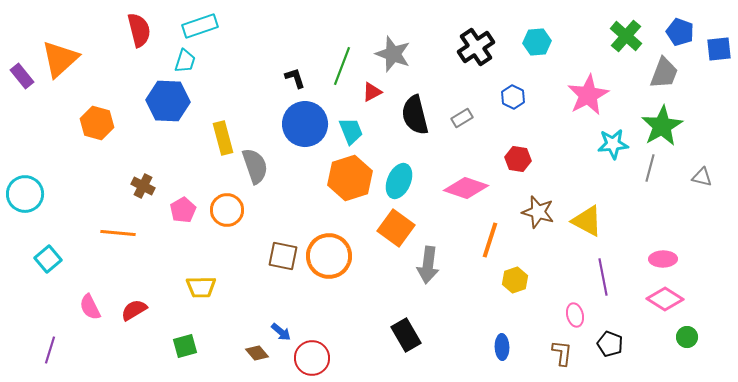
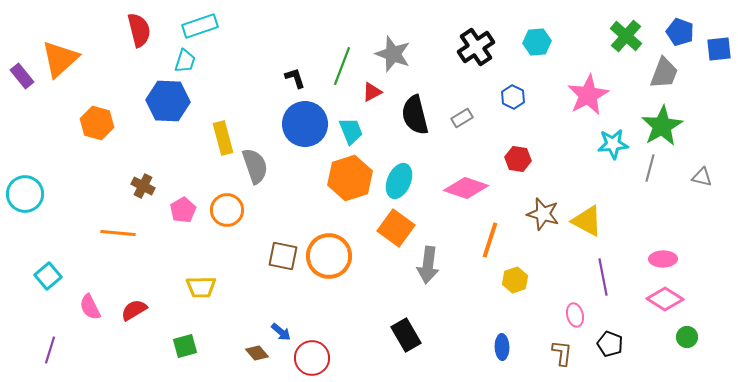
brown star at (538, 212): moved 5 px right, 2 px down
cyan square at (48, 259): moved 17 px down
